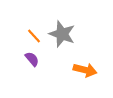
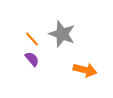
orange line: moved 2 px left, 3 px down
